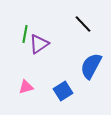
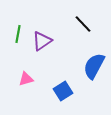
green line: moved 7 px left
purple triangle: moved 3 px right, 3 px up
blue semicircle: moved 3 px right
pink triangle: moved 8 px up
